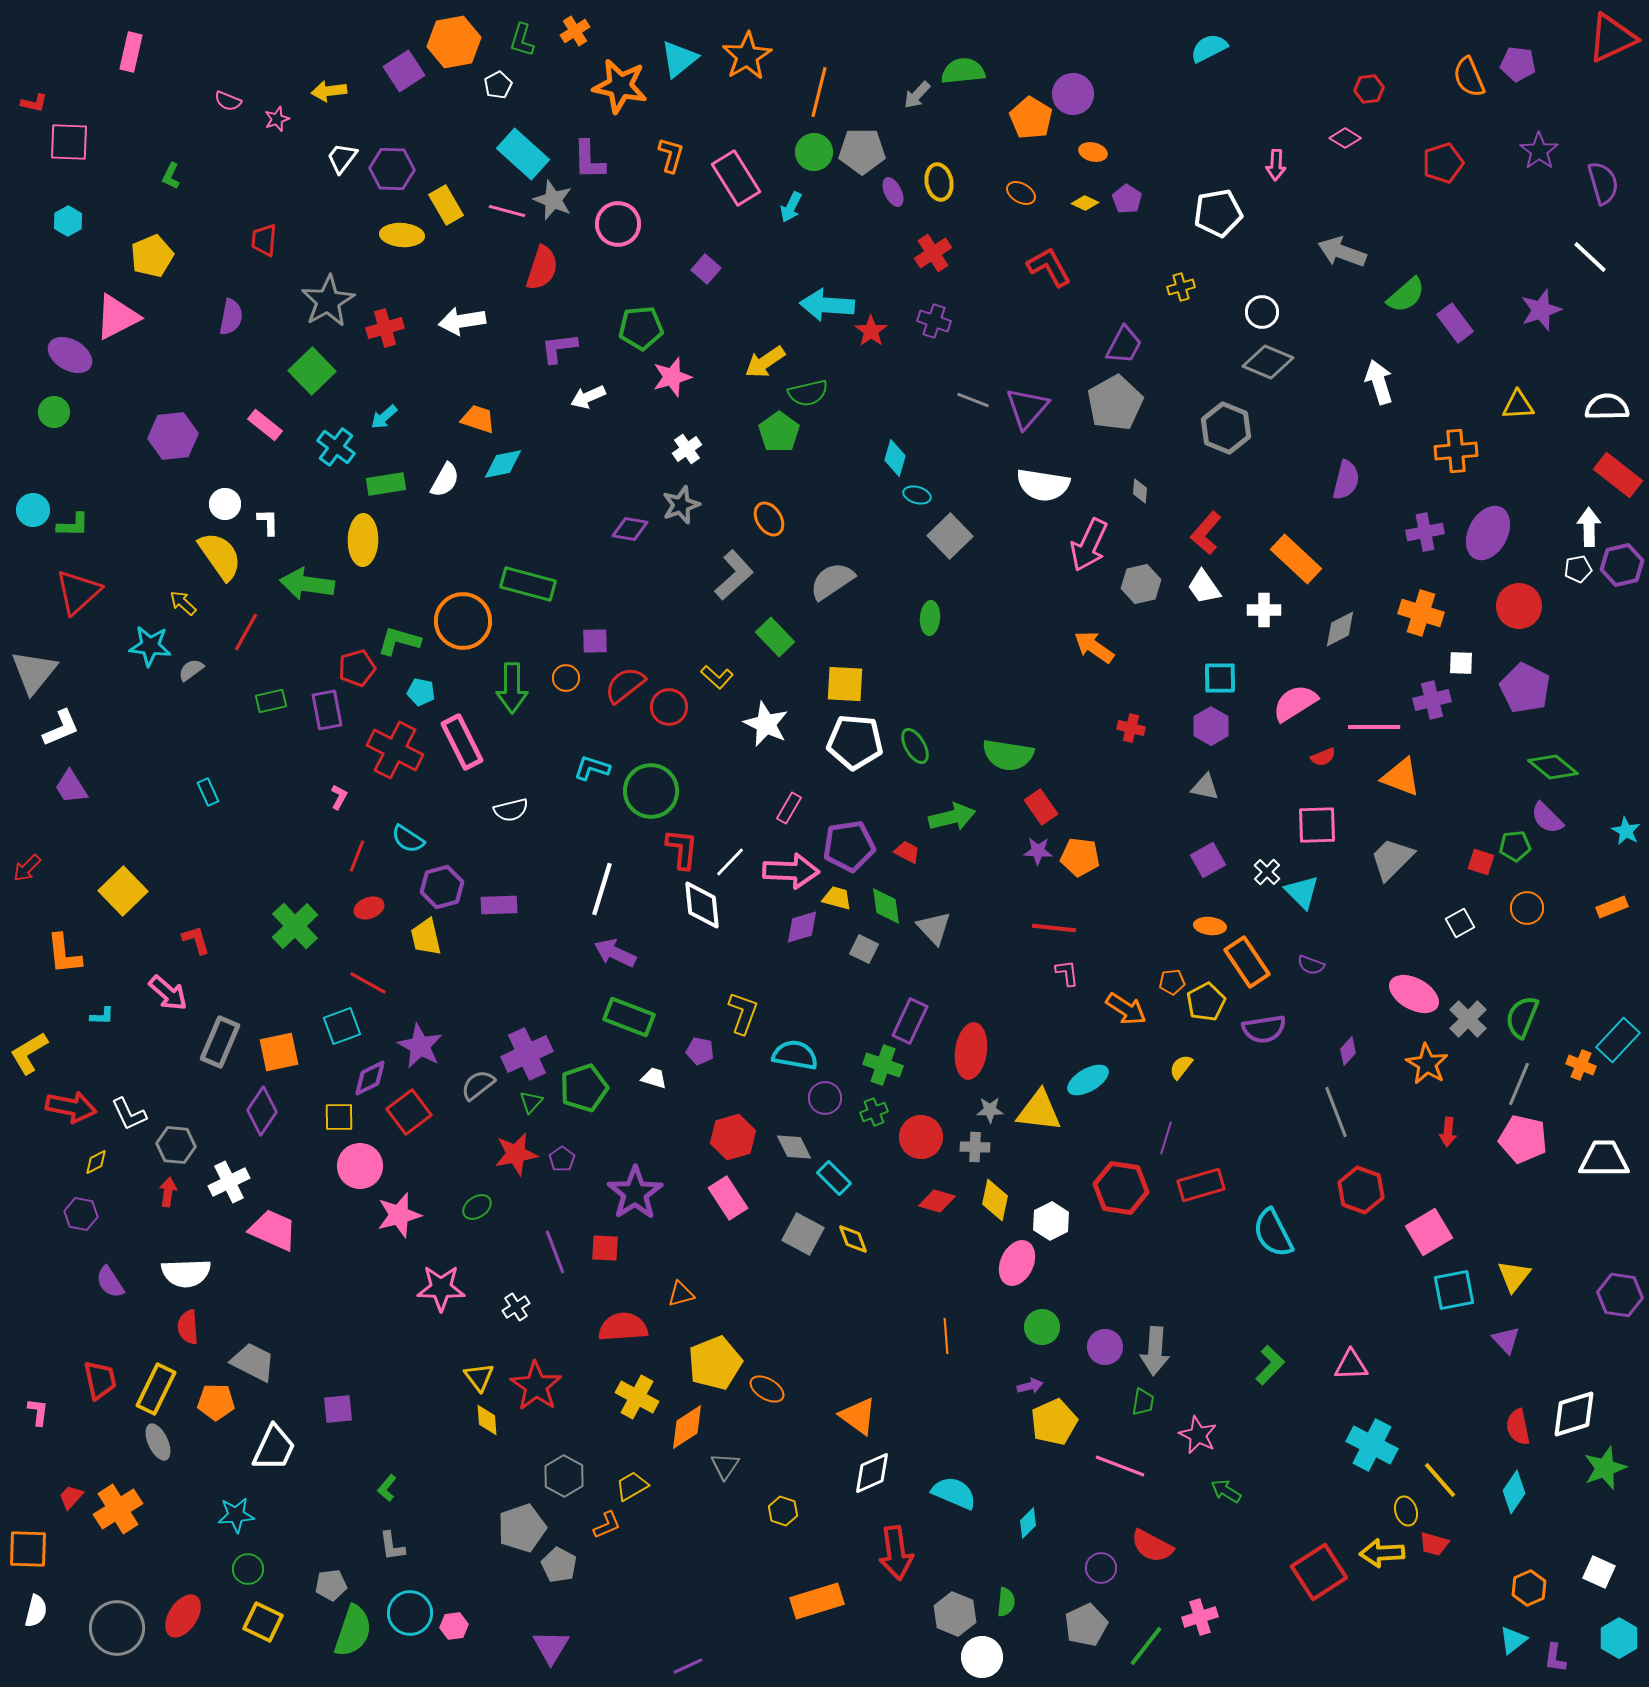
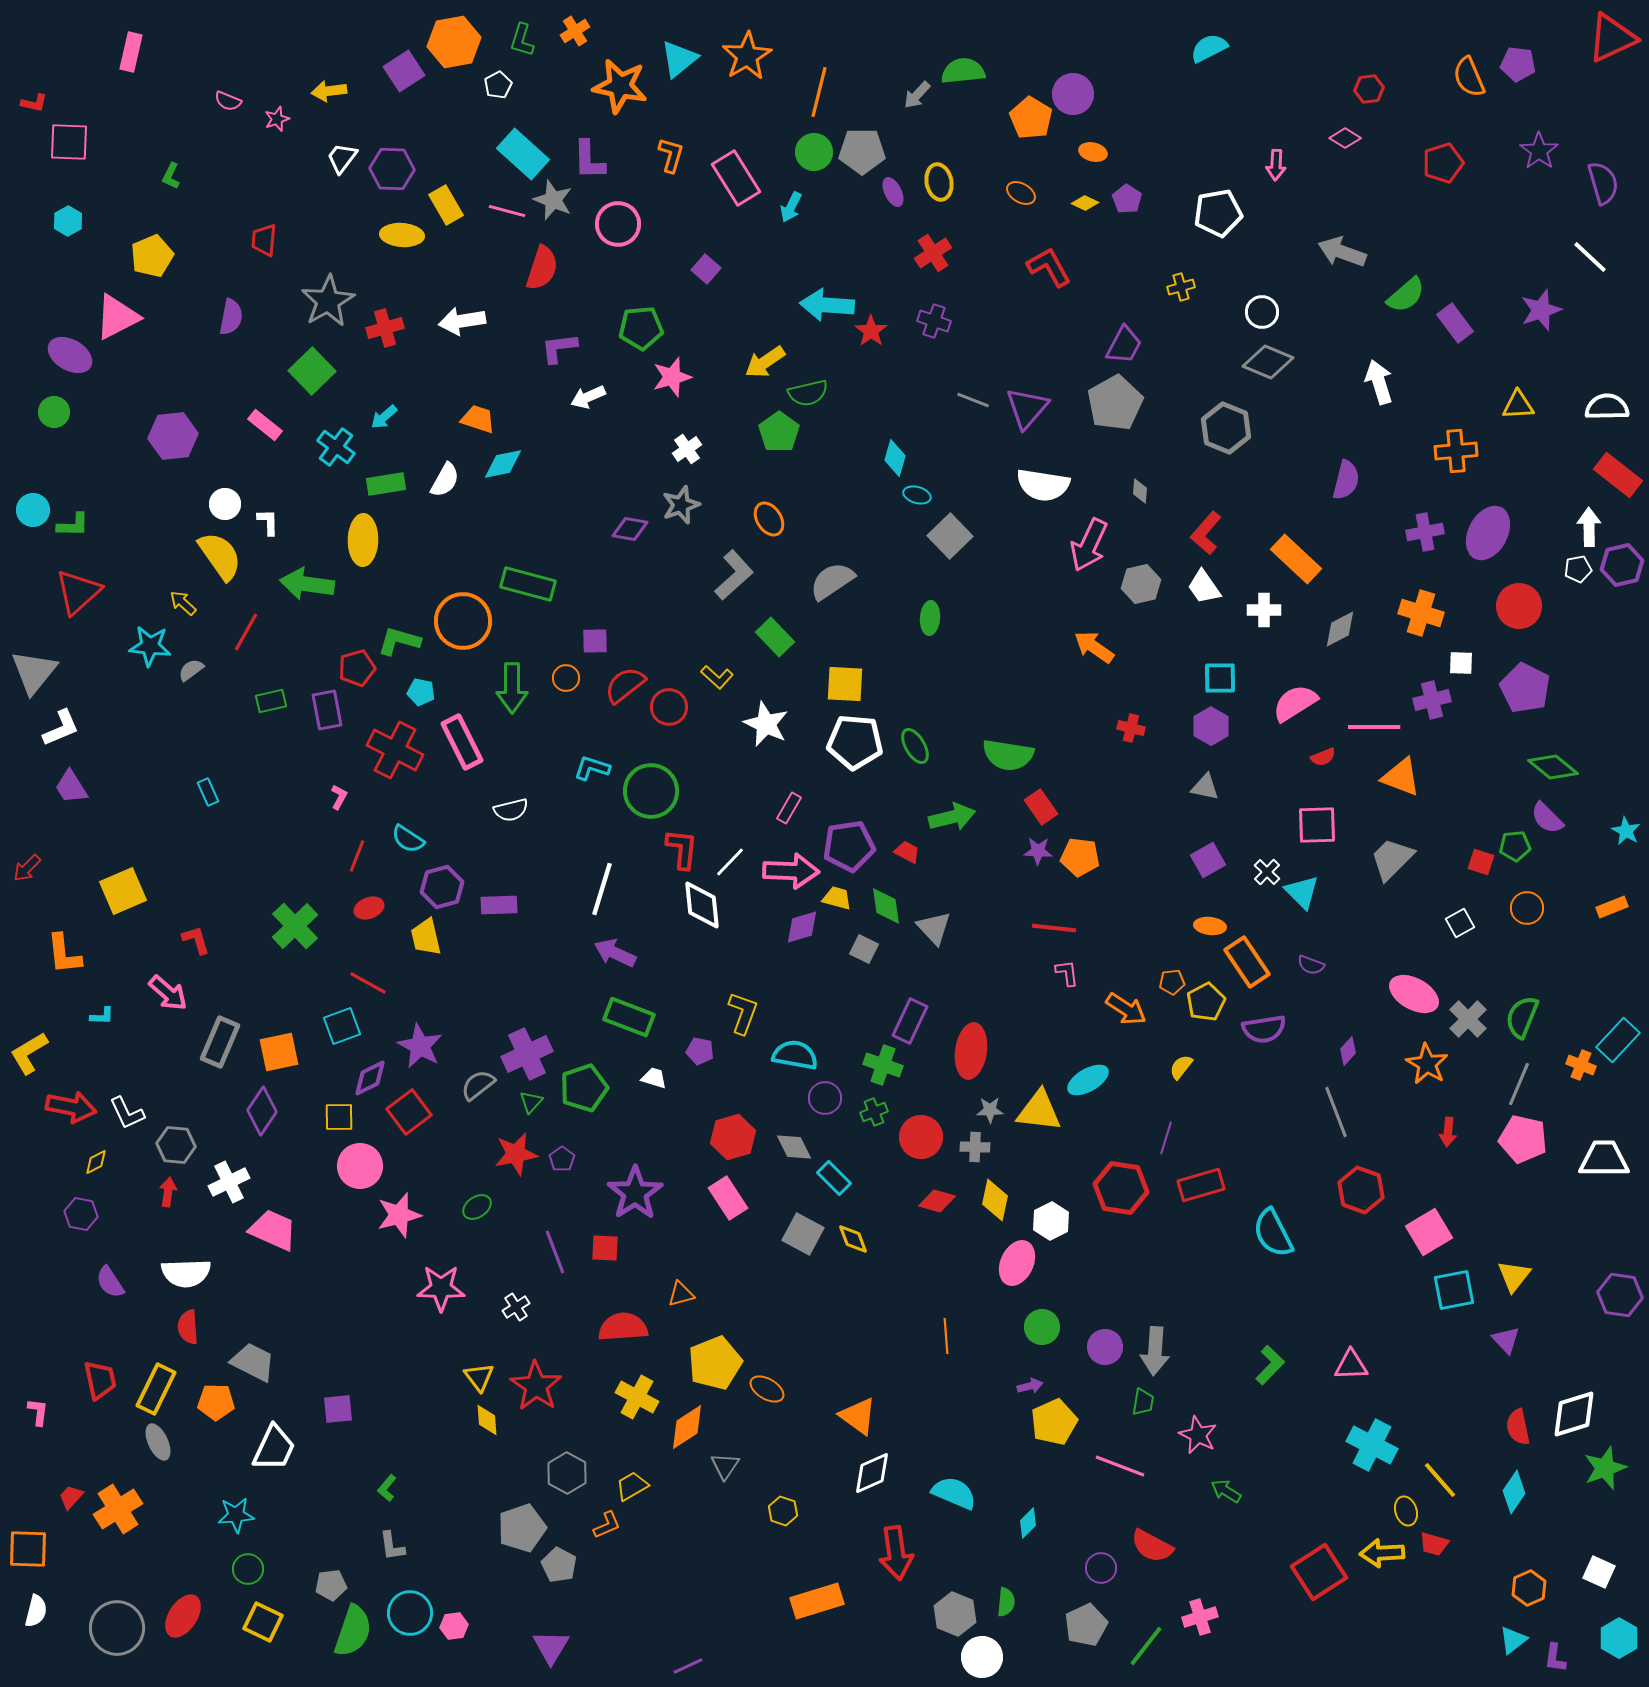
yellow square at (123, 891): rotated 21 degrees clockwise
white L-shape at (129, 1114): moved 2 px left, 1 px up
gray hexagon at (564, 1476): moved 3 px right, 3 px up
